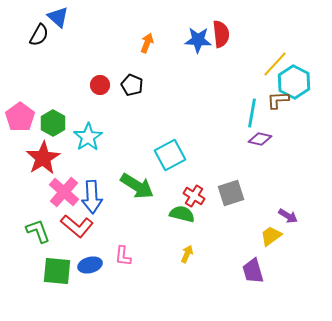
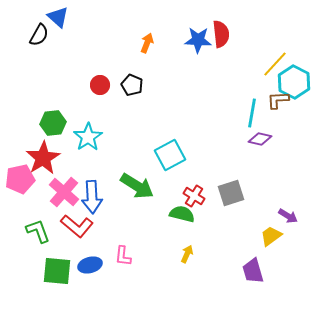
pink pentagon: moved 62 px down; rotated 24 degrees clockwise
green hexagon: rotated 25 degrees clockwise
